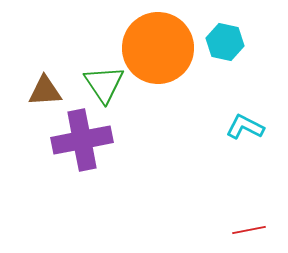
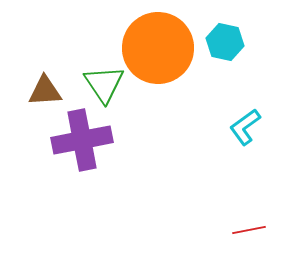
cyan L-shape: rotated 63 degrees counterclockwise
